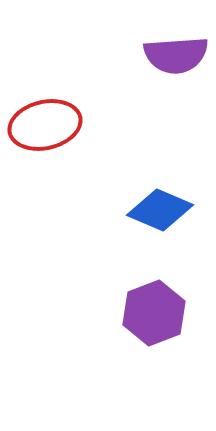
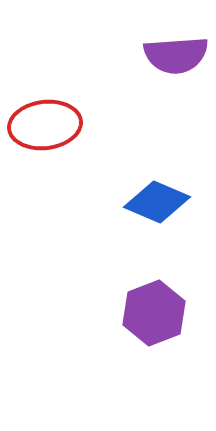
red ellipse: rotated 6 degrees clockwise
blue diamond: moved 3 px left, 8 px up
